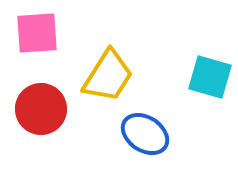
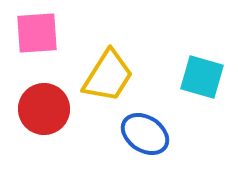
cyan square: moved 8 px left
red circle: moved 3 px right
